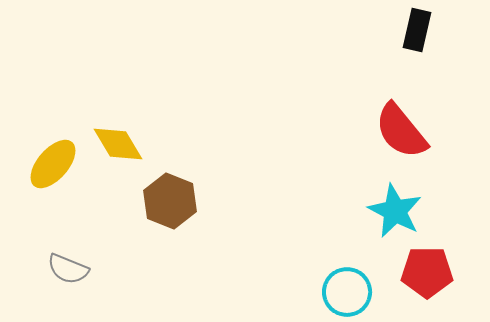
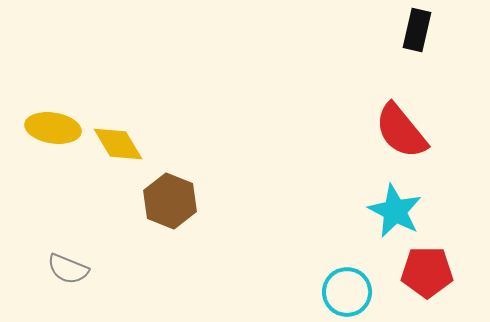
yellow ellipse: moved 36 px up; rotated 58 degrees clockwise
